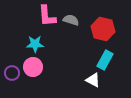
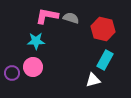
pink L-shape: rotated 105 degrees clockwise
gray semicircle: moved 2 px up
cyan star: moved 1 px right, 3 px up
white triangle: rotated 42 degrees counterclockwise
